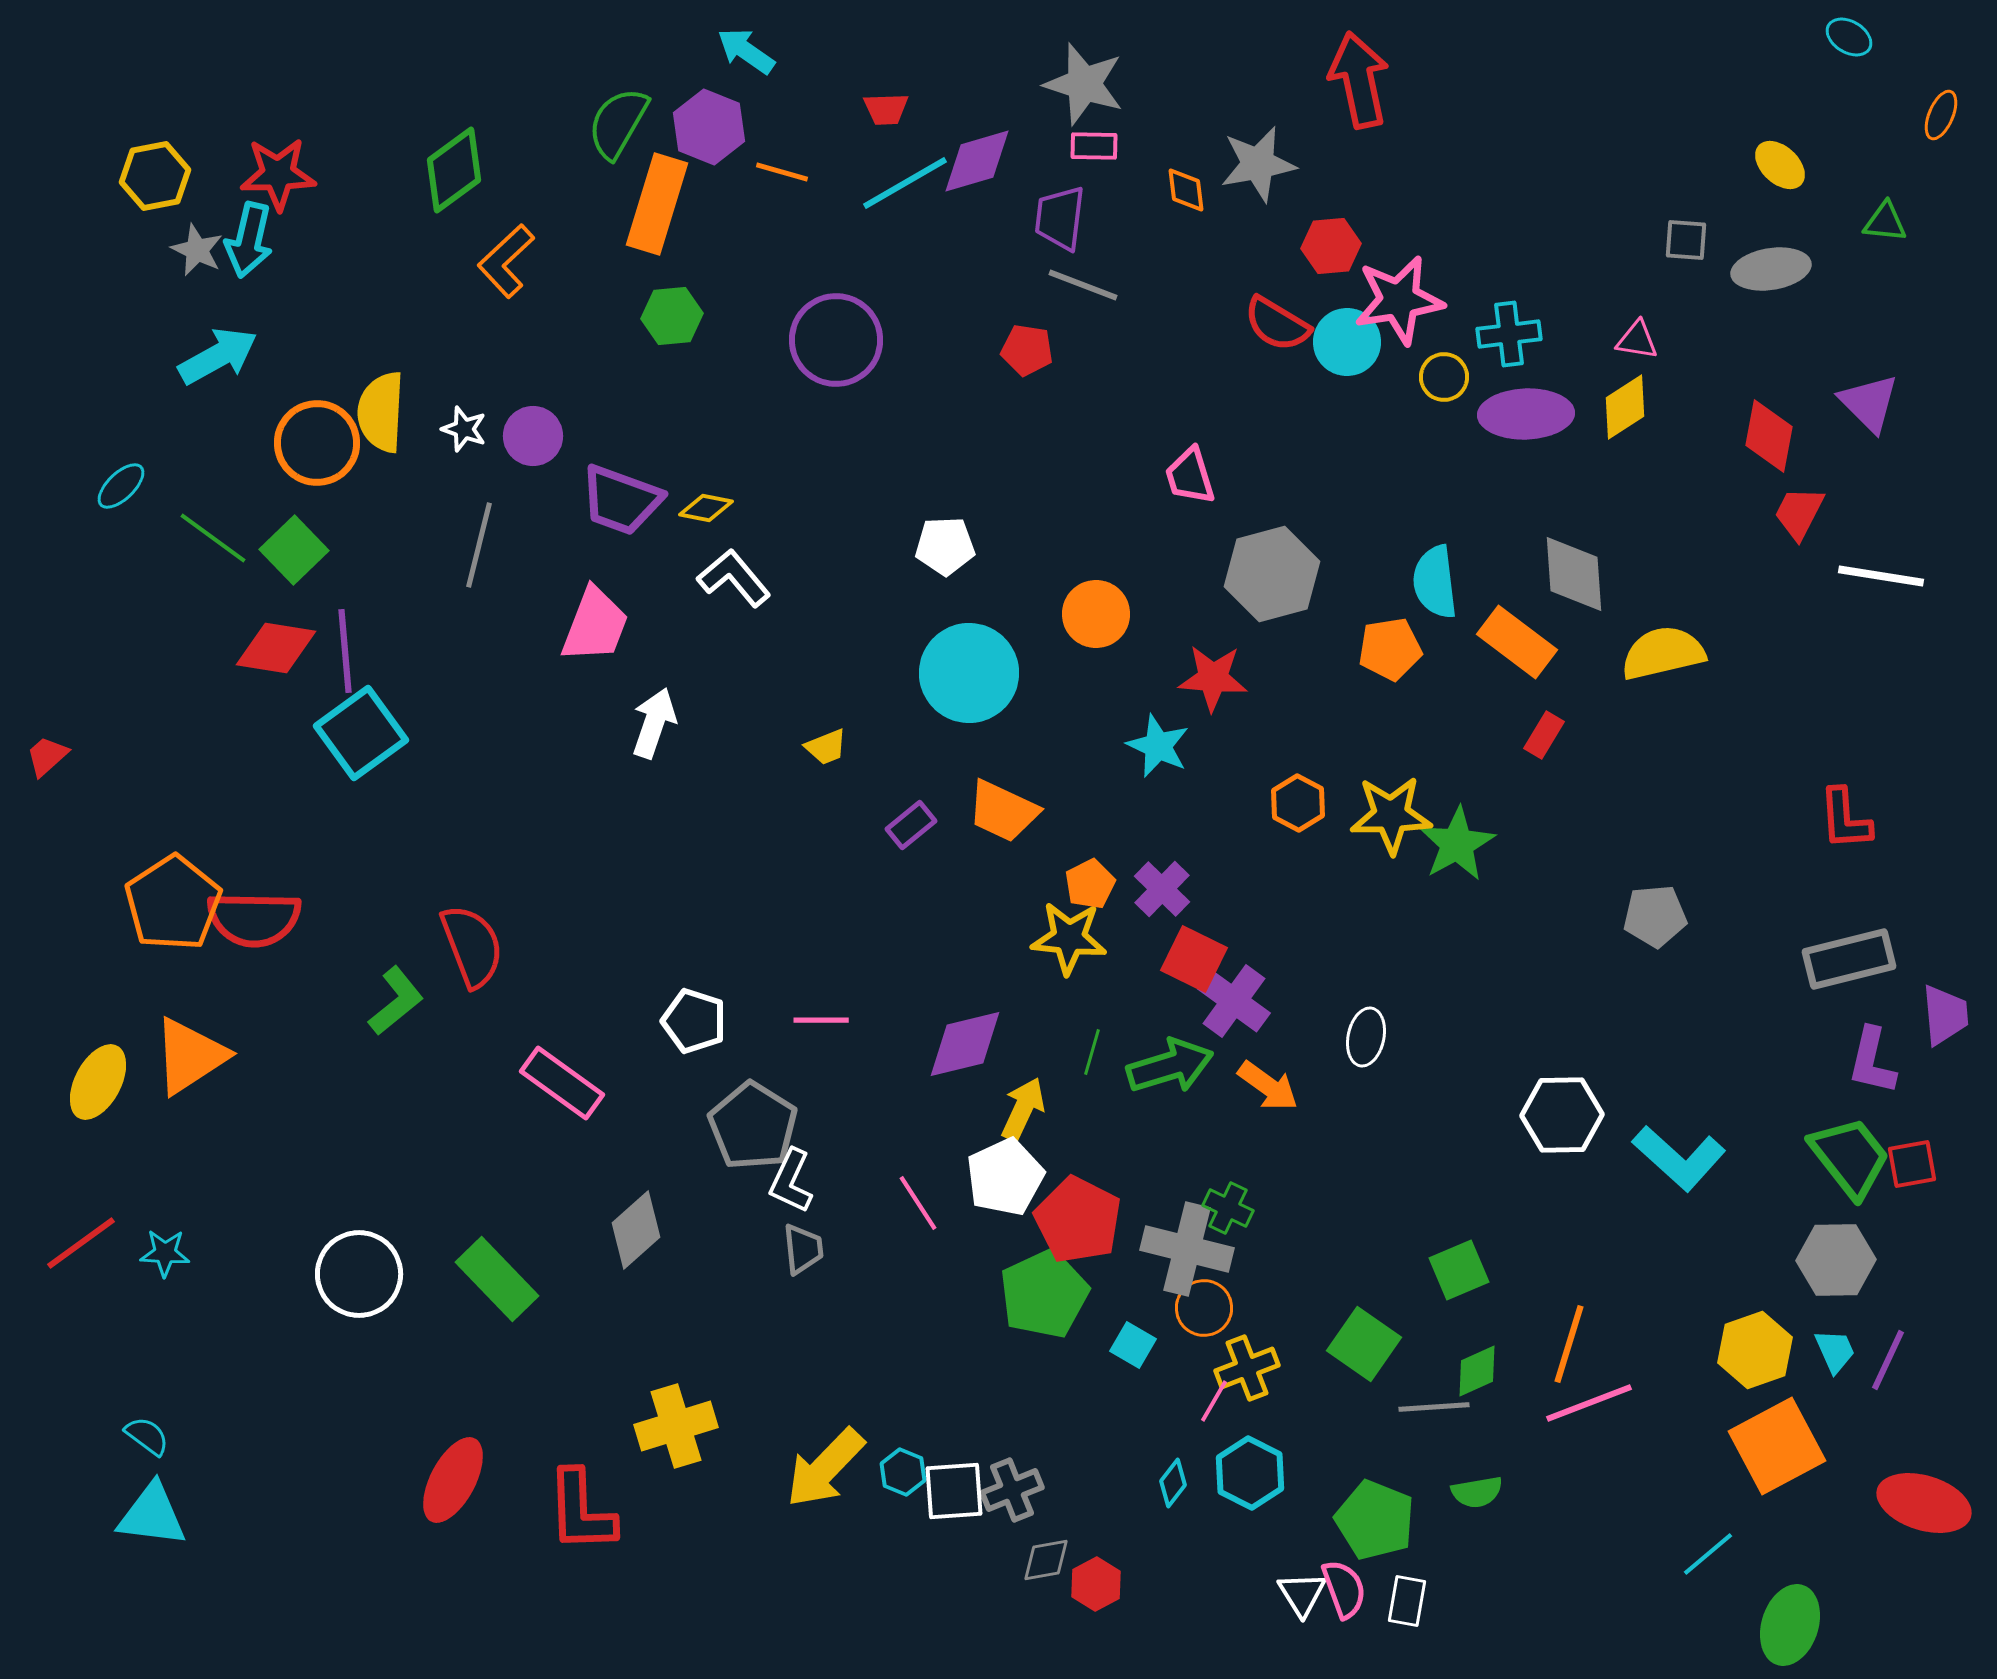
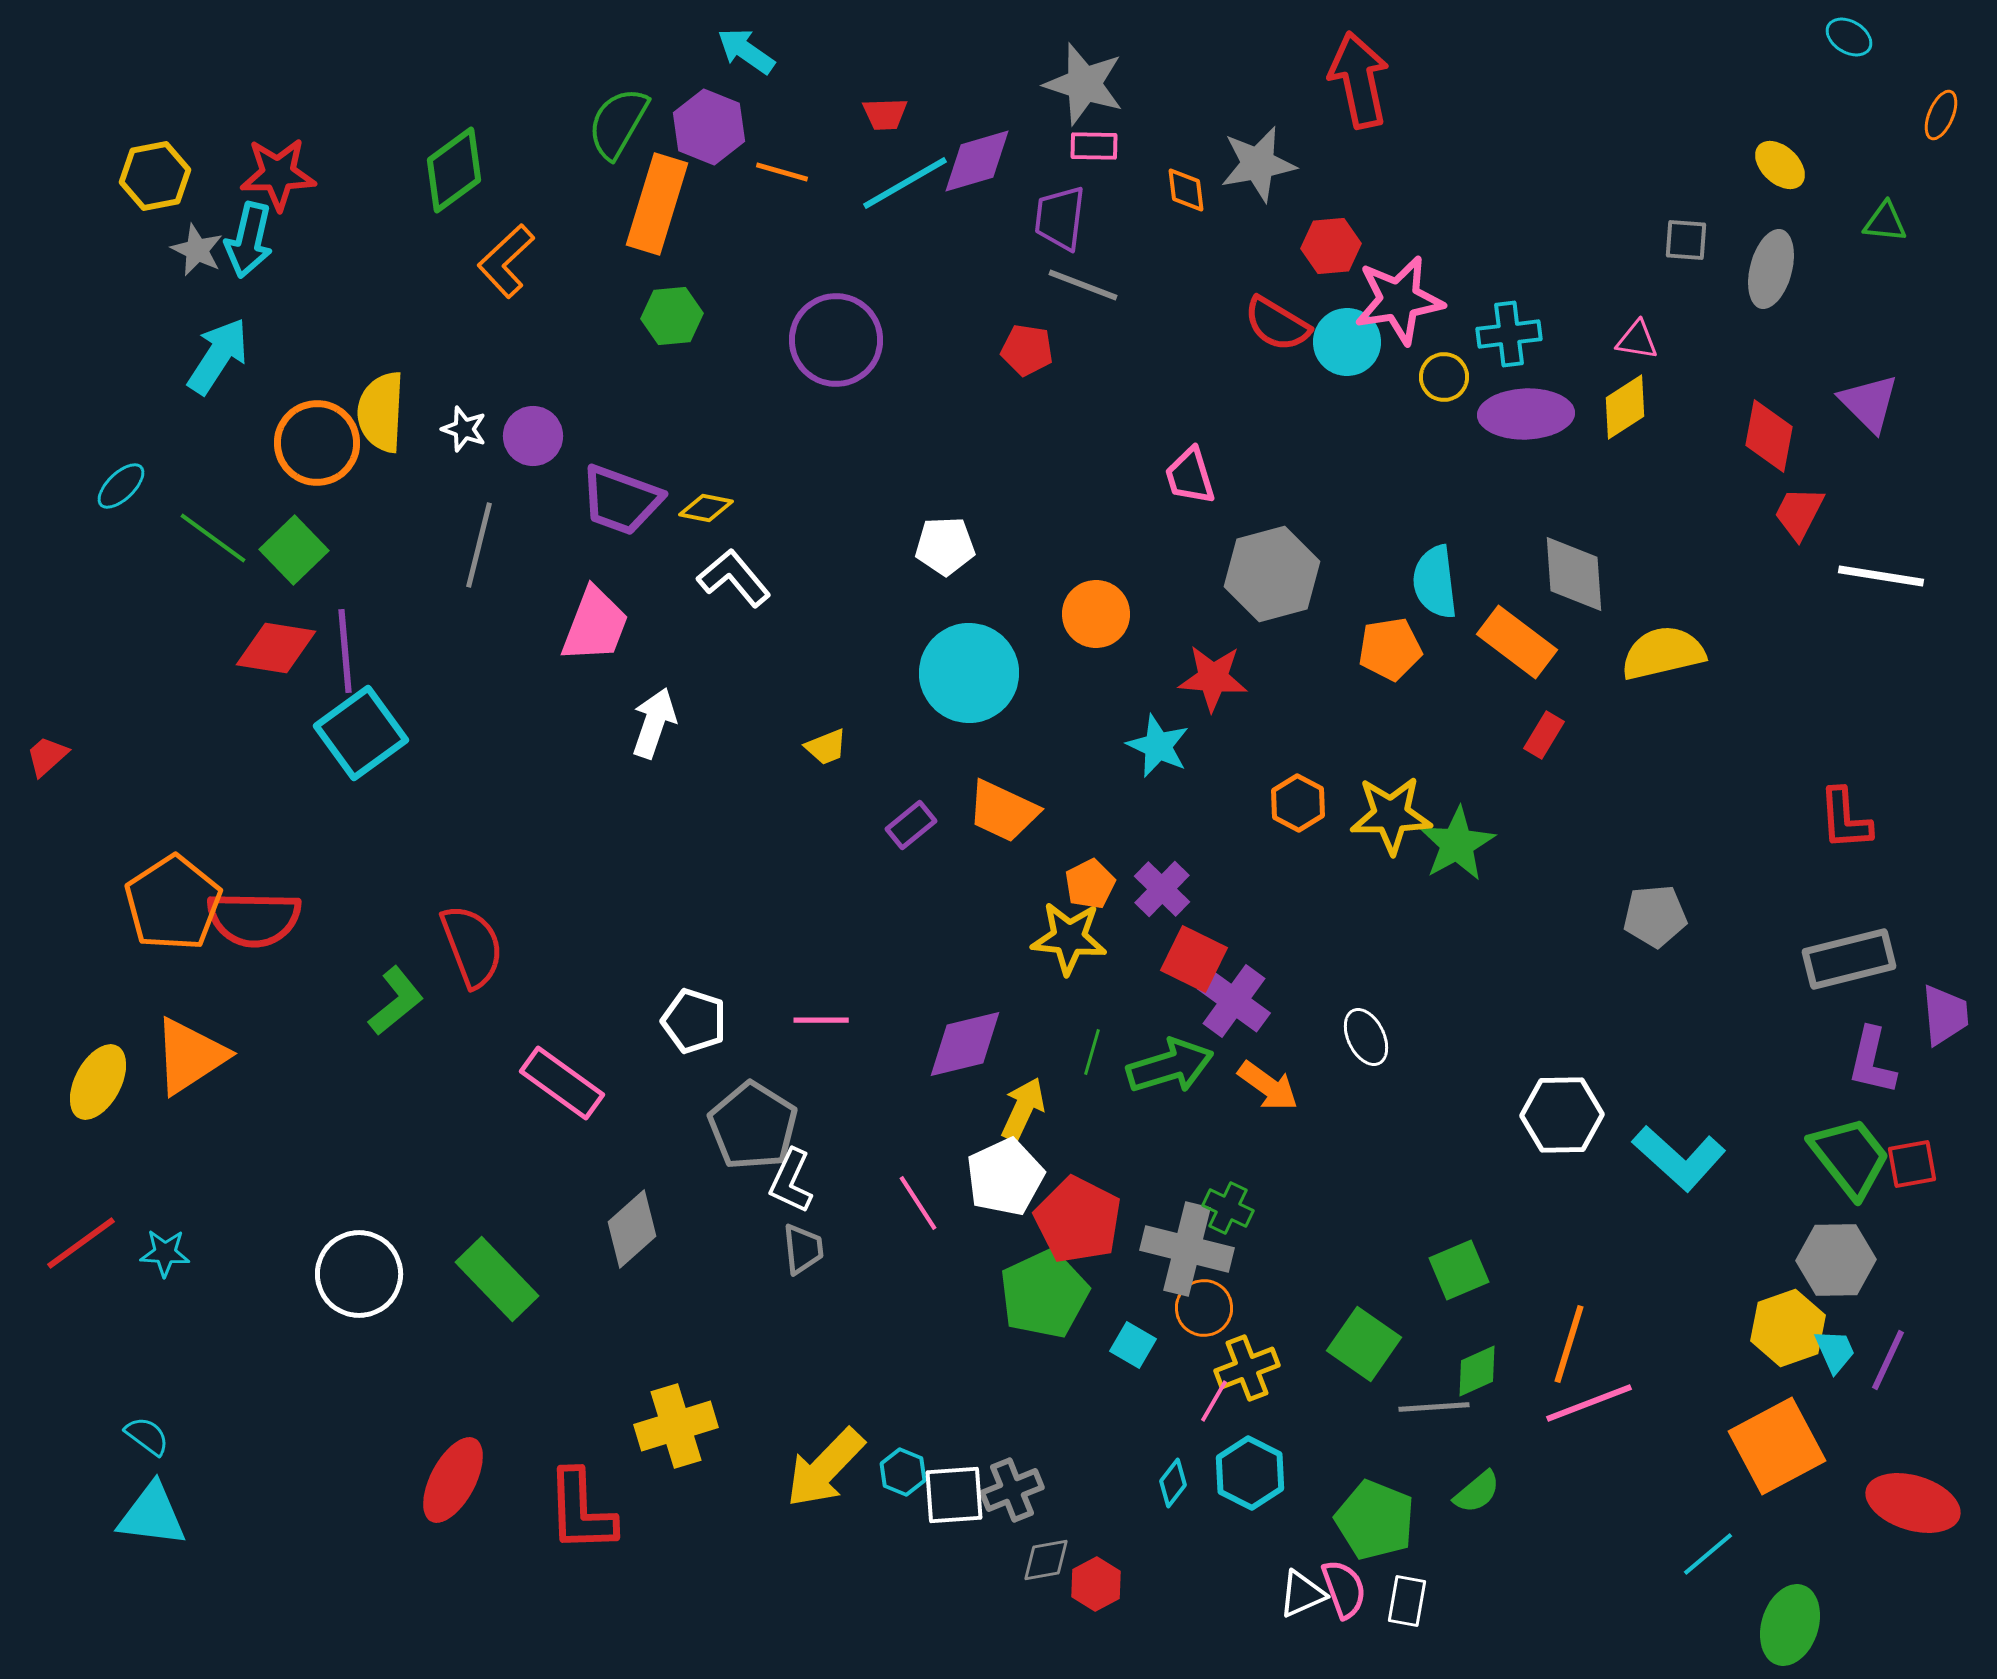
red trapezoid at (886, 109): moved 1 px left, 5 px down
gray ellipse at (1771, 269): rotated 66 degrees counterclockwise
cyan arrow at (218, 356): rotated 28 degrees counterclockwise
white ellipse at (1366, 1037): rotated 38 degrees counterclockwise
gray diamond at (636, 1230): moved 4 px left, 1 px up
yellow hexagon at (1755, 1350): moved 33 px right, 22 px up
white square at (954, 1491): moved 4 px down
green semicircle at (1477, 1492): rotated 30 degrees counterclockwise
red ellipse at (1924, 1503): moved 11 px left
white triangle at (1302, 1594): rotated 38 degrees clockwise
